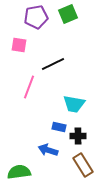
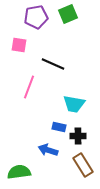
black line: rotated 50 degrees clockwise
